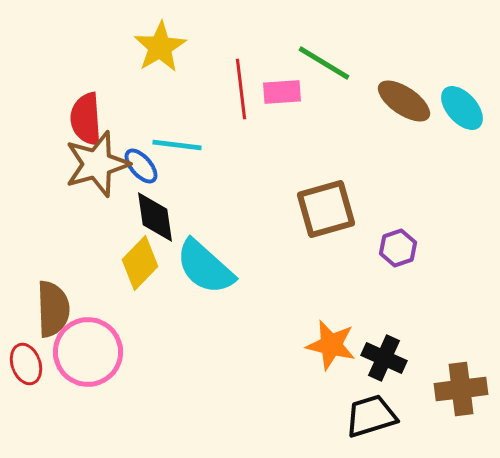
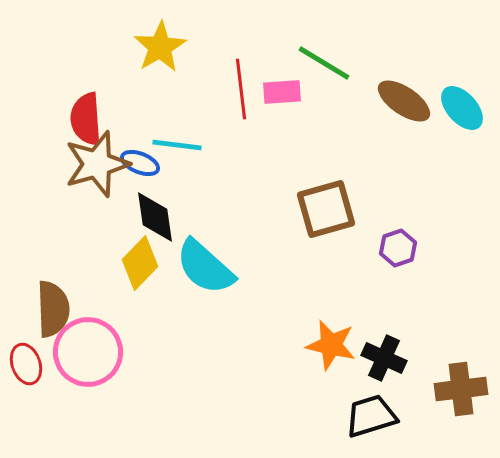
blue ellipse: moved 1 px left, 3 px up; rotated 27 degrees counterclockwise
